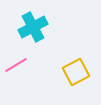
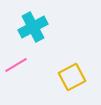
yellow square: moved 4 px left, 5 px down
